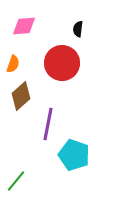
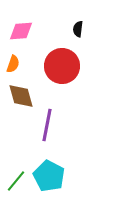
pink diamond: moved 3 px left, 5 px down
red circle: moved 3 px down
brown diamond: rotated 64 degrees counterclockwise
purple line: moved 1 px left, 1 px down
cyan pentagon: moved 25 px left, 21 px down; rotated 8 degrees clockwise
